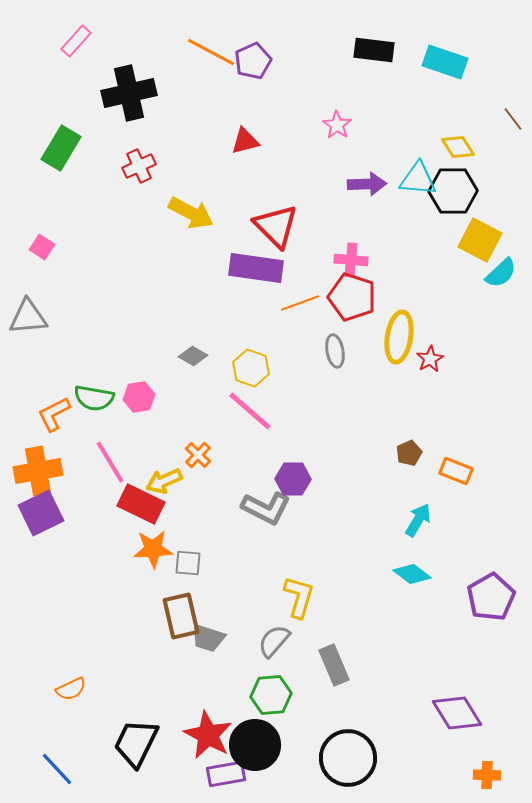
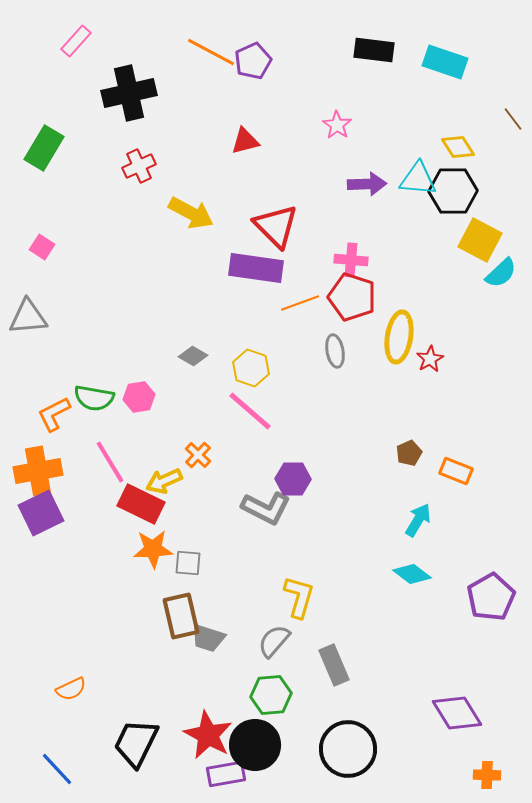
green rectangle at (61, 148): moved 17 px left
black circle at (348, 758): moved 9 px up
